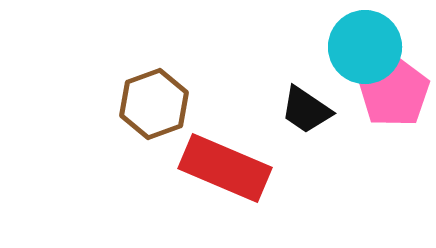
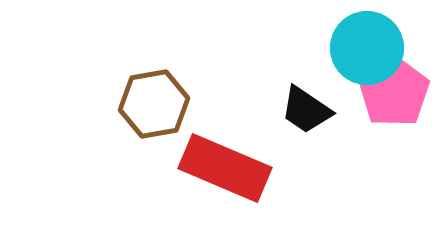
cyan circle: moved 2 px right, 1 px down
brown hexagon: rotated 10 degrees clockwise
